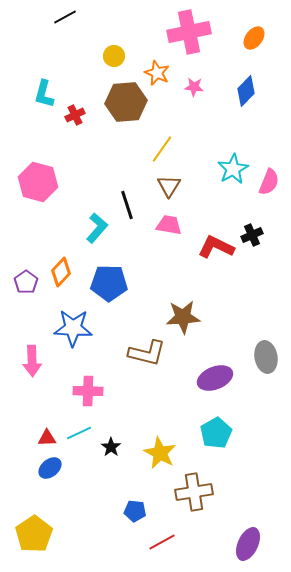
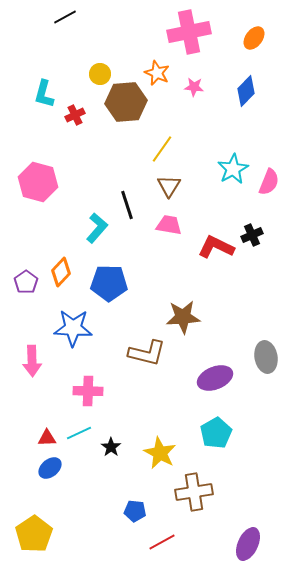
yellow circle at (114, 56): moved 14 px left, 18 px down
